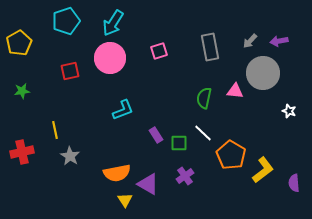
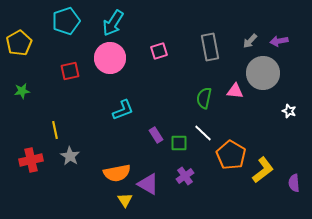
red cross: moved 9 px right, 8 px down
